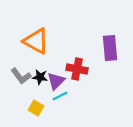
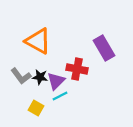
orange triangle: moved 2 px right
purple rectangle: moved 6 px left; rotated 25 degrees counterclockwise
